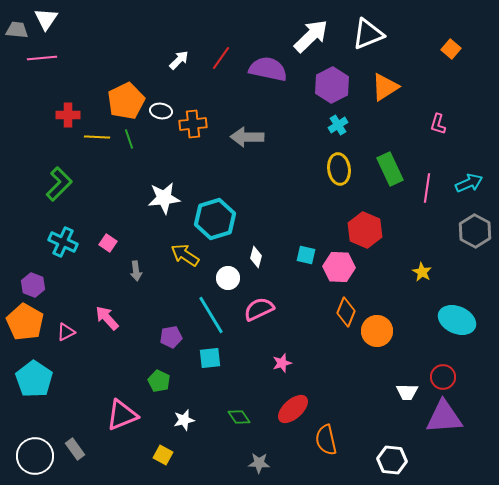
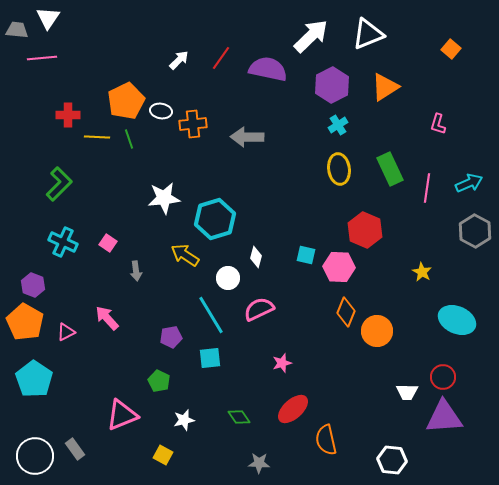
white triangle at (46, 19): moved 2 px right, 1 px up
